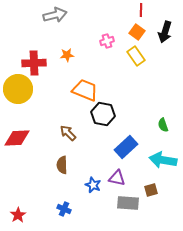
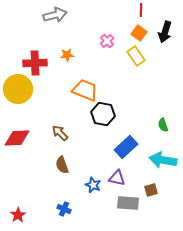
orange square: moved 2 px right, 1 px down
pink cross: rotated 24 degrees counterclockwise
red cross: moved 1 px right
brown arrow: moved 8 px left
brown semicircle: rotated 18 degrees counterclockwise
